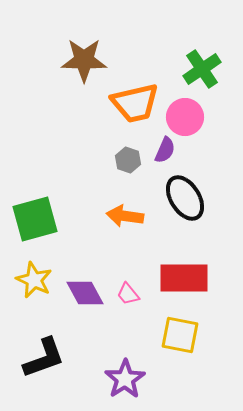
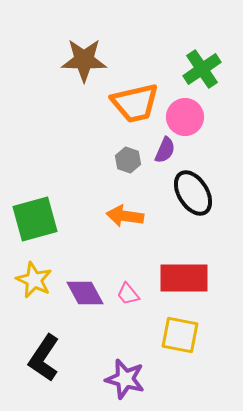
black ellipse: moved 8 px right, 5 px up
black L-shape: rotated 144 degrees clockwise
purple star: rotated 24 degrees counterclockwise
